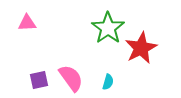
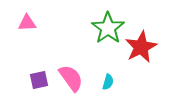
red star: moved 1 px up
